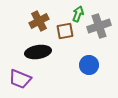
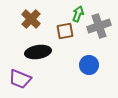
brown cross: moved 8 px left, 2 px up; rotated 18 degrees counterclockwise
